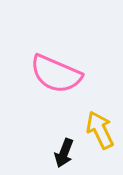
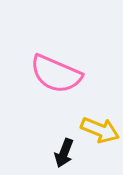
yellow arrow: rotated 138 degrees clockwise
